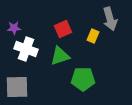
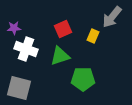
gray arrow: moved 2 px right, 2 px up; rotated 55 degrees clockwise
gray square: moved 2 px right, 1 px down; rotated 15 degrees clockwise
